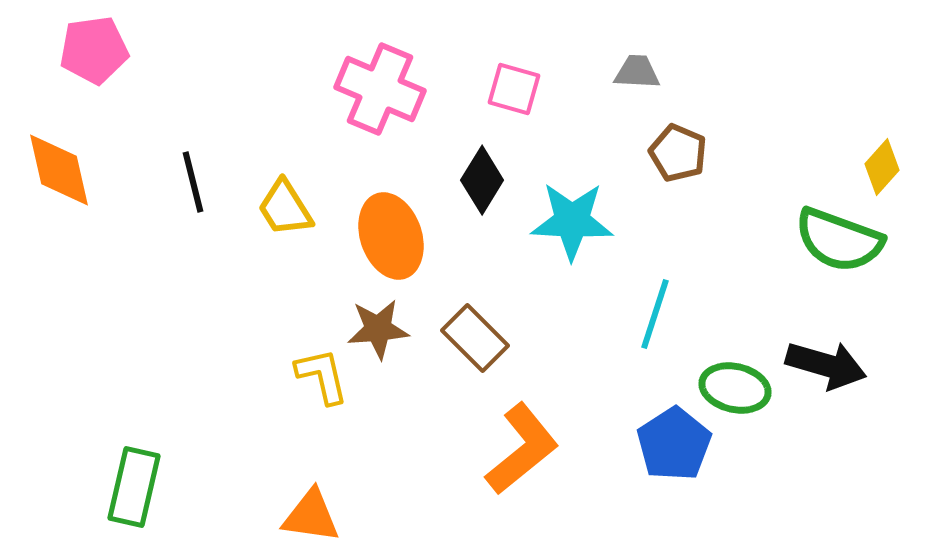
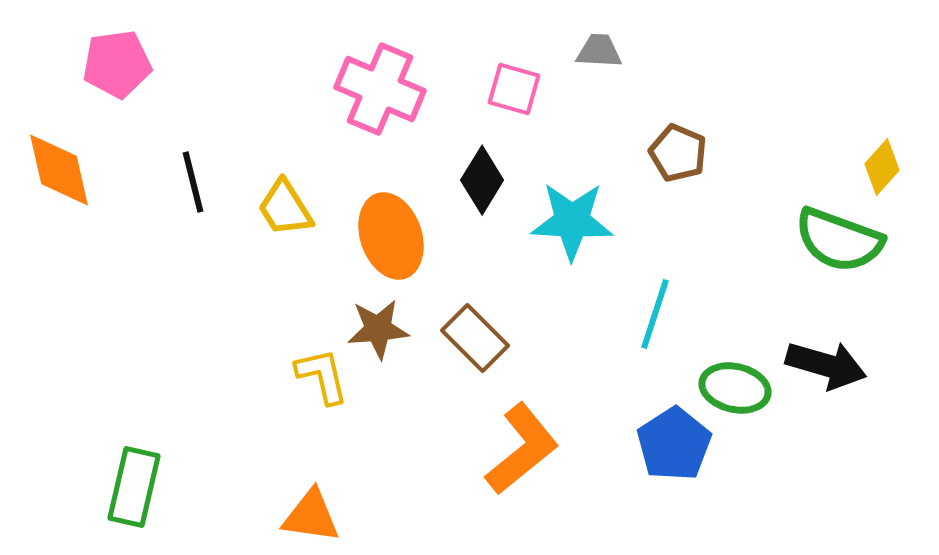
pink pentagon: moved 23 px right, 14 px down
gray trapezoid: moved 38 px left, 21 px up
